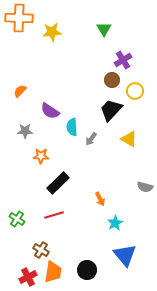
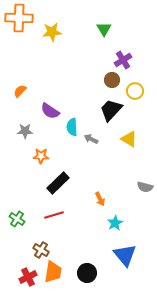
gray arrow: rotated 80 degrees clockwise
black circle: moved 3 px down
